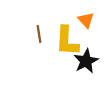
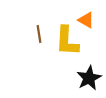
orange triangle: rotated 18 degrees counterclockwise
black star: moved 3 px right, 17 px down
